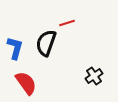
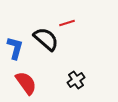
black semicircle: moved 4 px up; rotated 112 degrees clockwise
black cross: moved 18 px left, 4 px down
